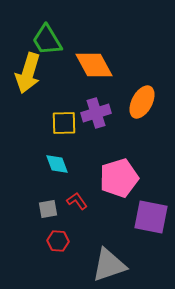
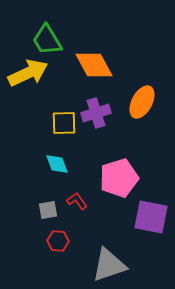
yellow arrow: rotated 132 degrees counterclockwise
gray square: moved 1 px down
